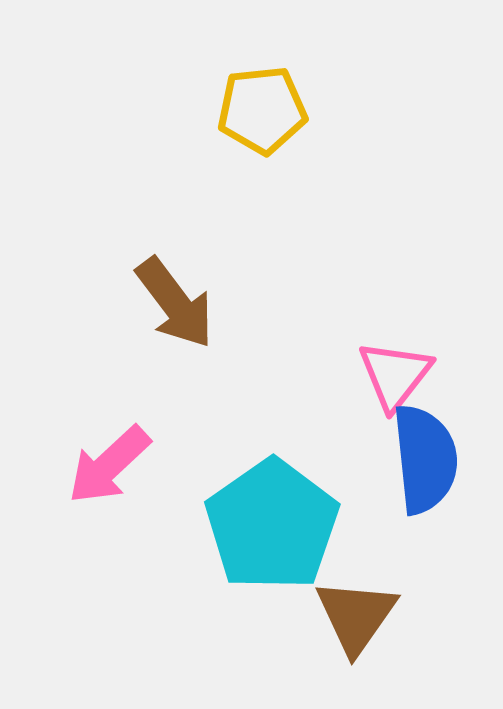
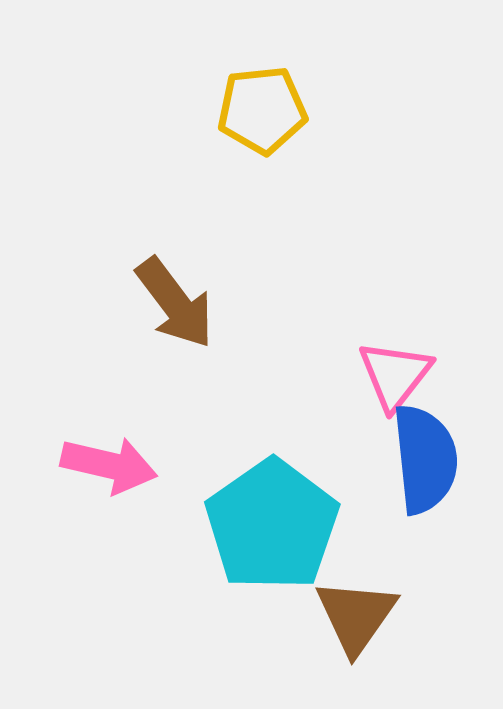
pink arrow: rotated 124 degrees counterclockwise
